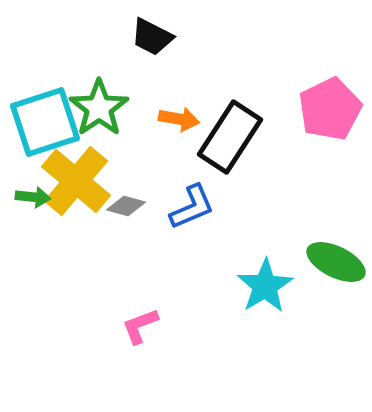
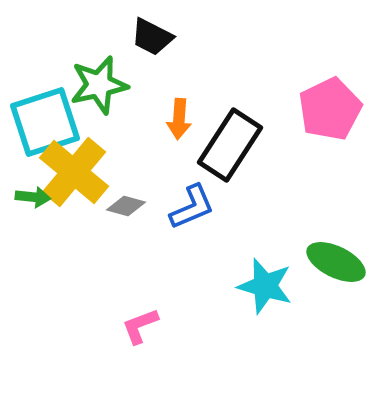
green star: moved 23 px up; rotated 22 degrees clockwise
orange arrow: rotated 84 degrees clockwise
black rectangle: moved 8 px down
yellow cross: moved 2 px left, 9 px up
cyan star: rotated 24 degrees counterclockwise
